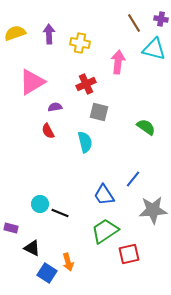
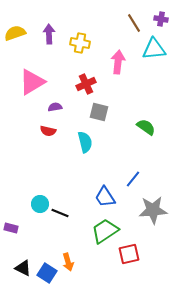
cyan triangle: rotated 20 degrees counterclockwise
red semicircle: rotated 49 degrees counterclockwise
blue trapezoid: moved 1 px right, 2 px down
black triangle: moved 9 px left, 20 px down
